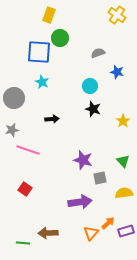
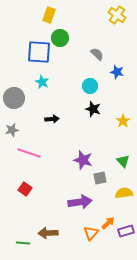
gray semicircle: moved 1 px left, 1 px down; rotated 64 degrees clockwise
pink line: moved 1 px right, 3 px down
